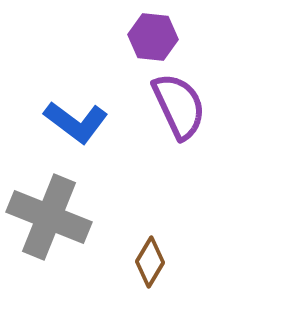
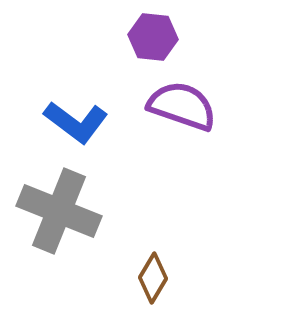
purple semicircle: moved 3 px right; rotated 46 degrees counterclockwise
gray cross: moved 10 px right, 6 px up
brown diamond: moved 3 px right, 16 px down
